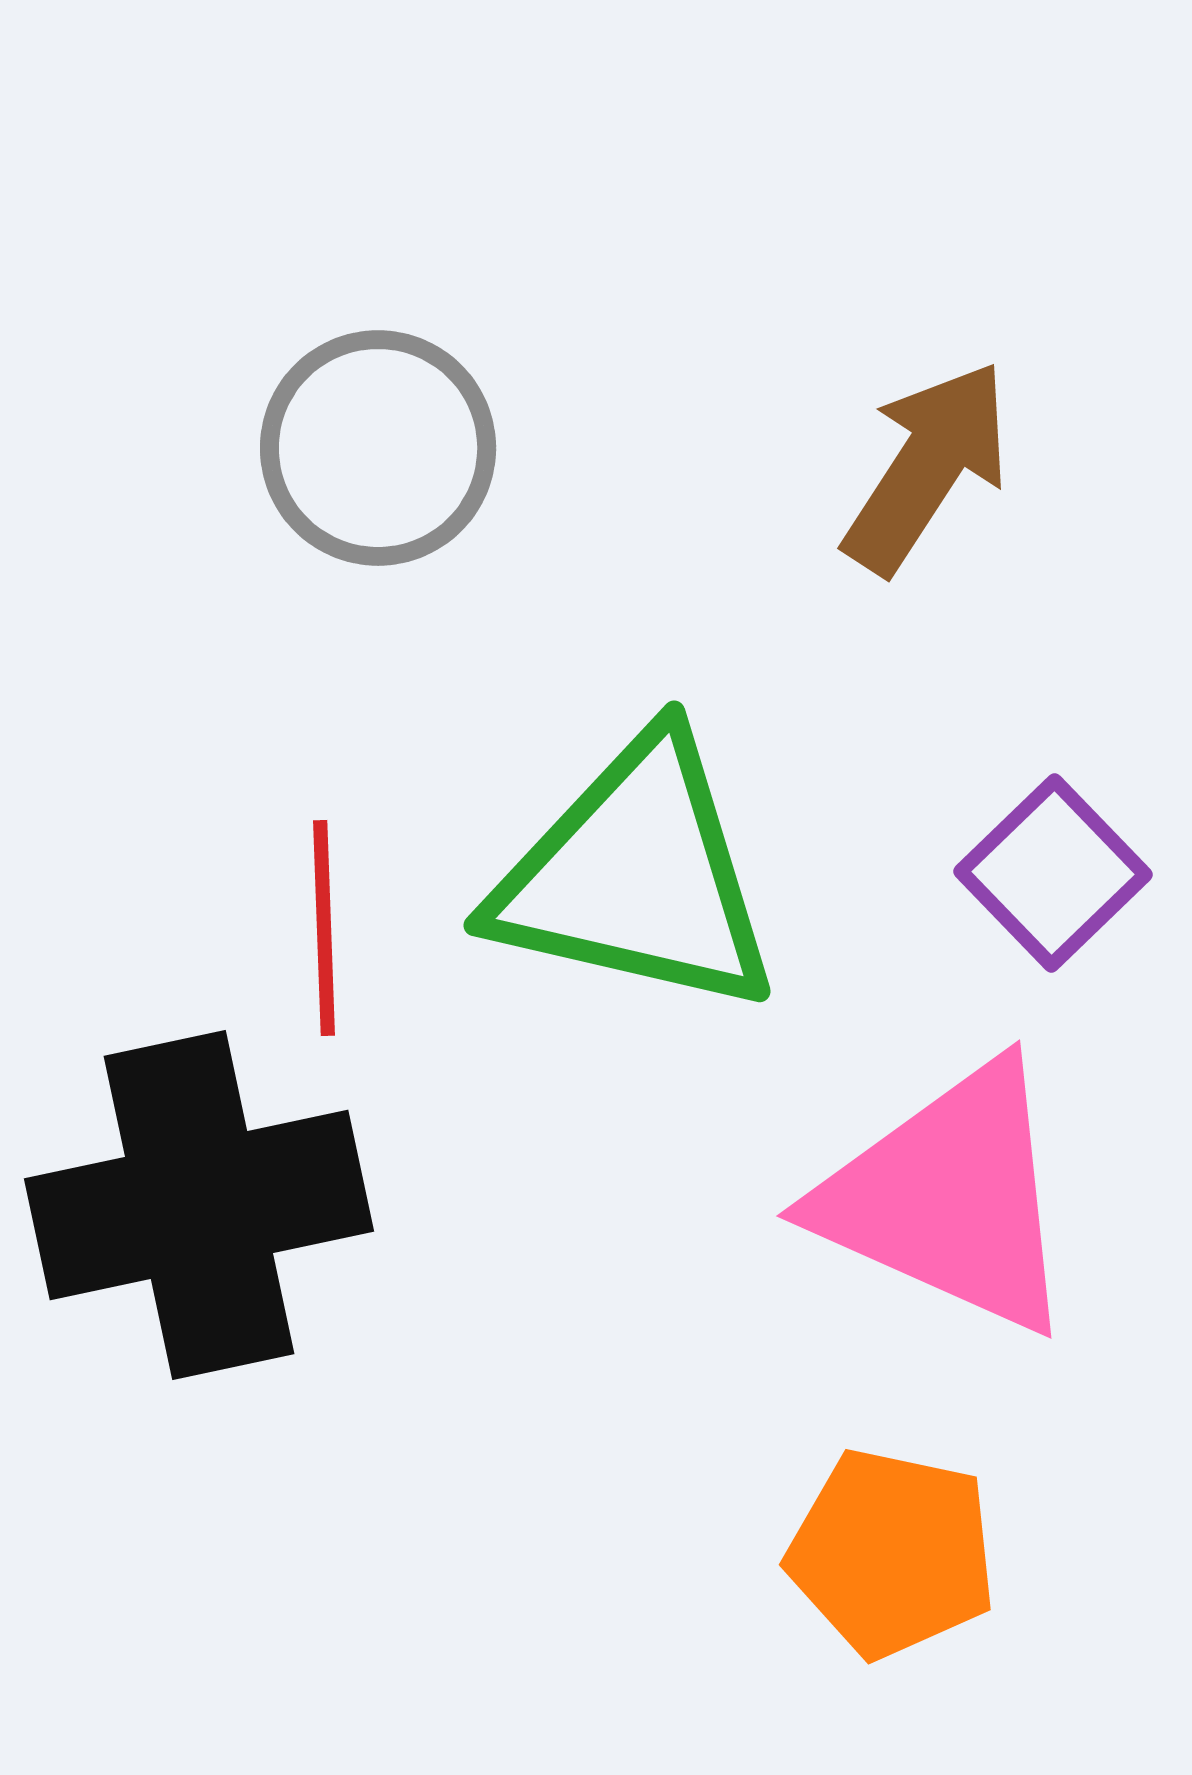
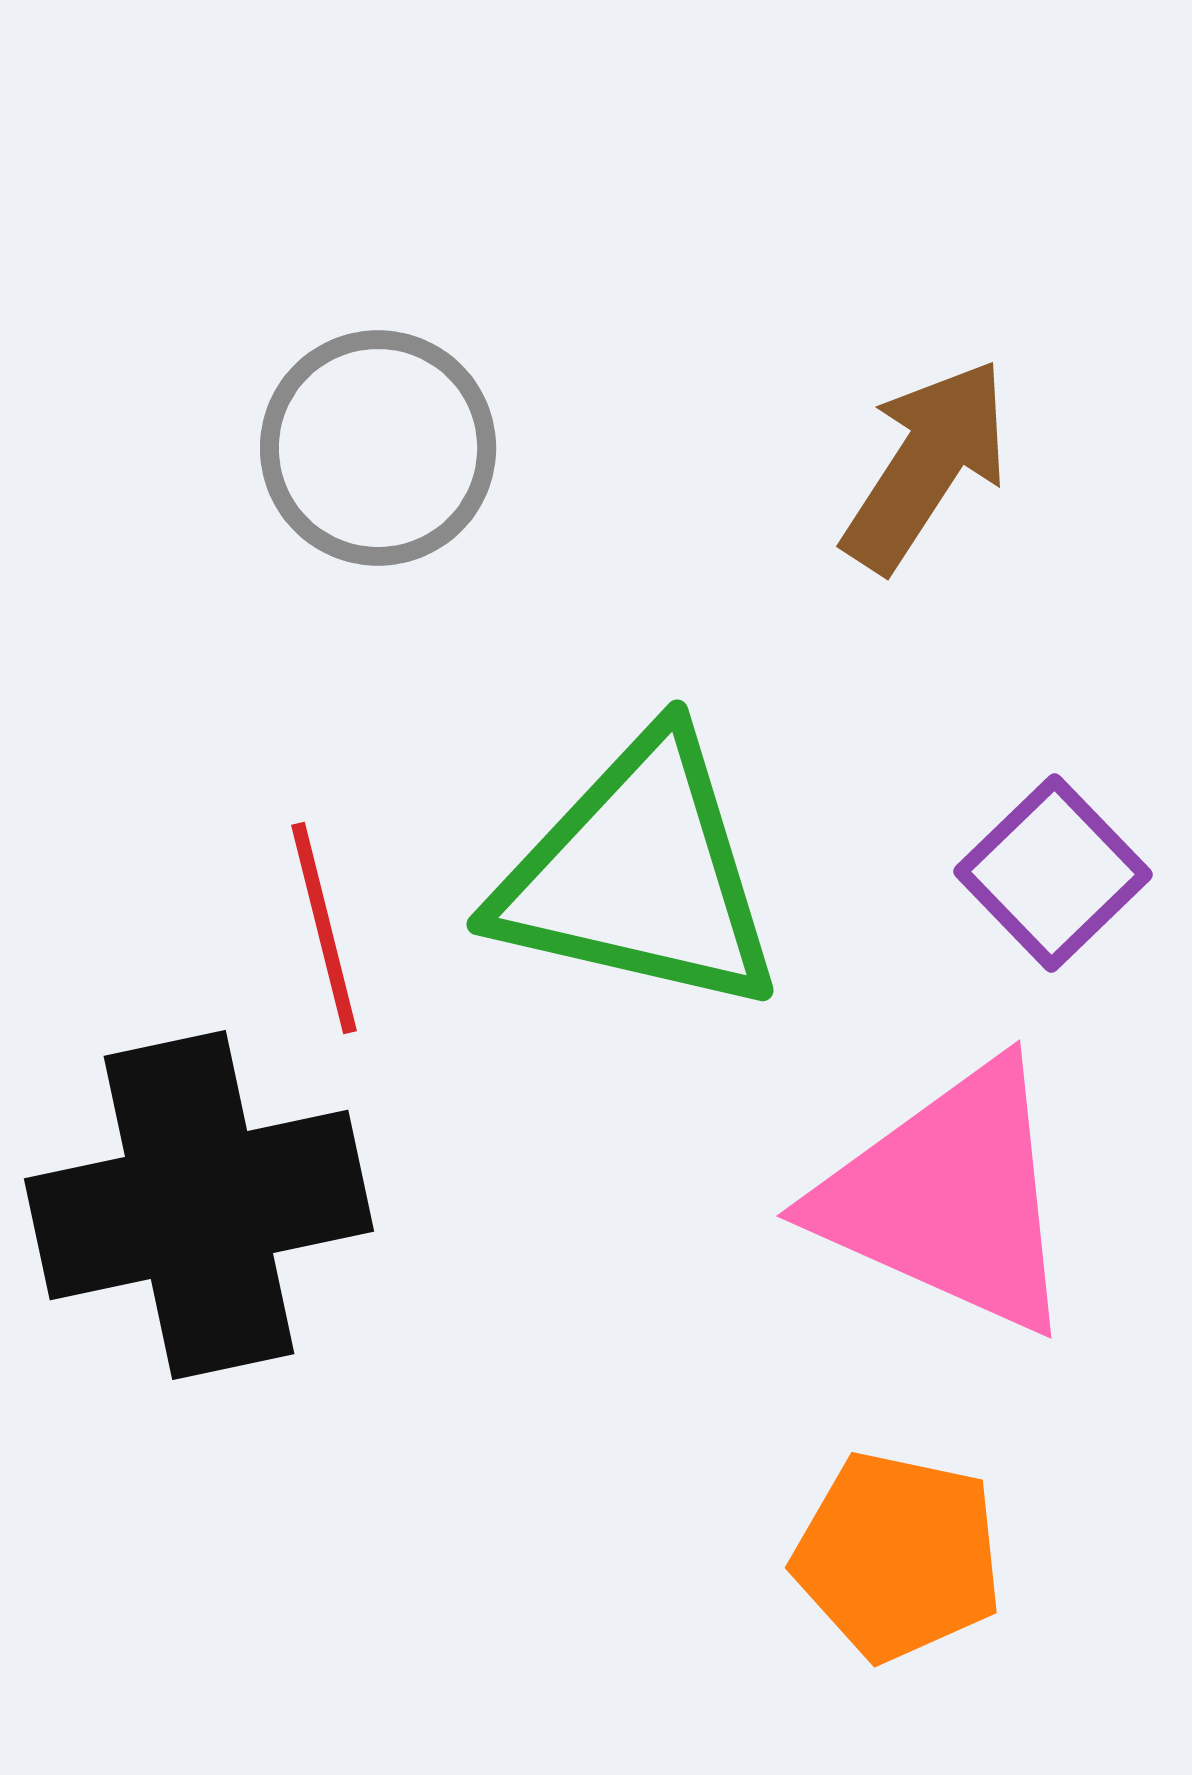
brown arrow: moved 1 px left, 2 px up
green triangle: moved 3 px right, 1 px up
red line: rotated 12 degrees counterclockwise
orange pentagon: moved 6 px right, 3 px down
